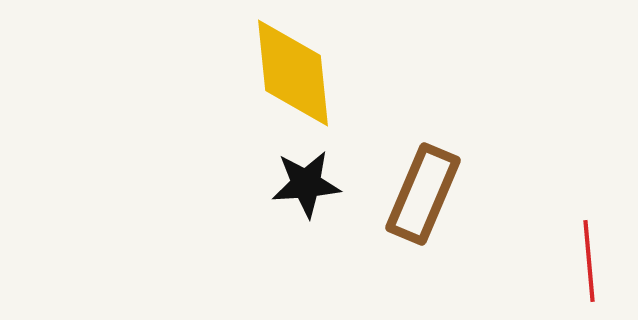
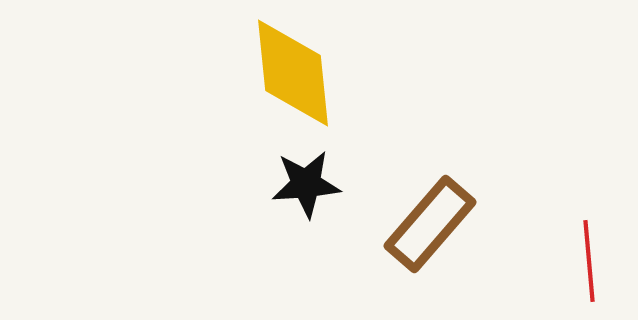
brown rectangle: moved 7 px right, 30 px down; rotated 18 degrees clockwise
